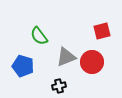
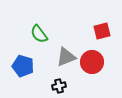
green semicircle: moved 2 px up
